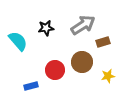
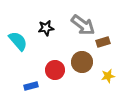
gray arrow: rotated 70 degrees clockwise
